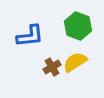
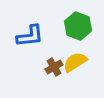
brown cross: moved 2 px right
